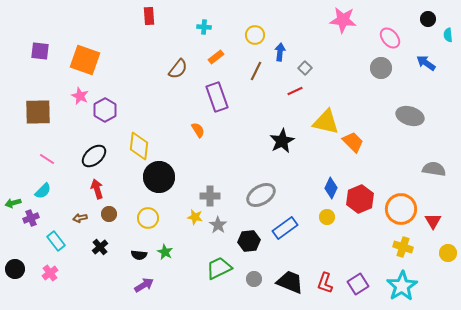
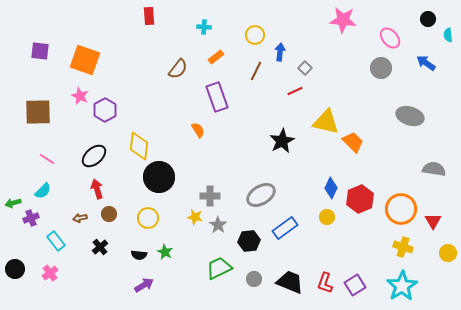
purple square at (358, 284): moved 3 px left, 1 px down
